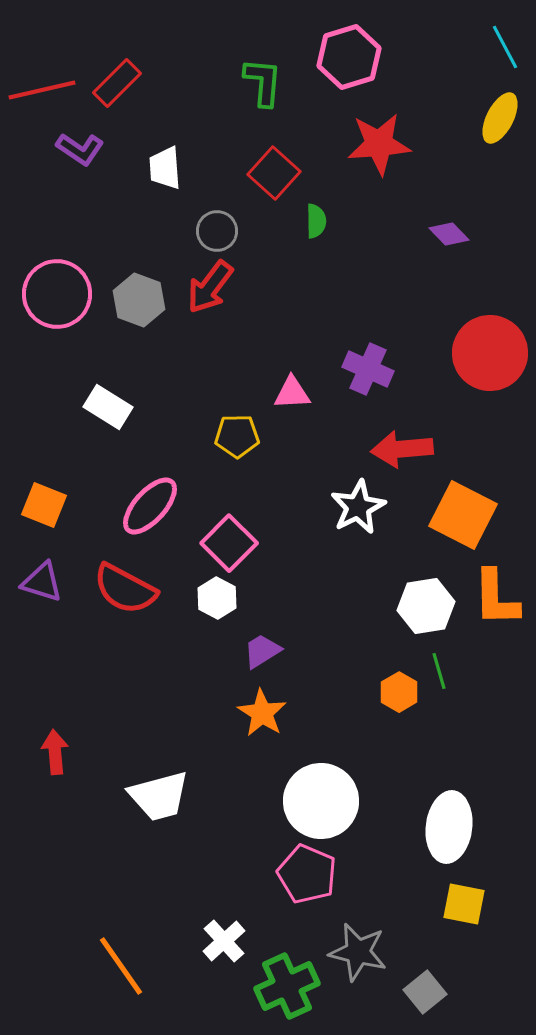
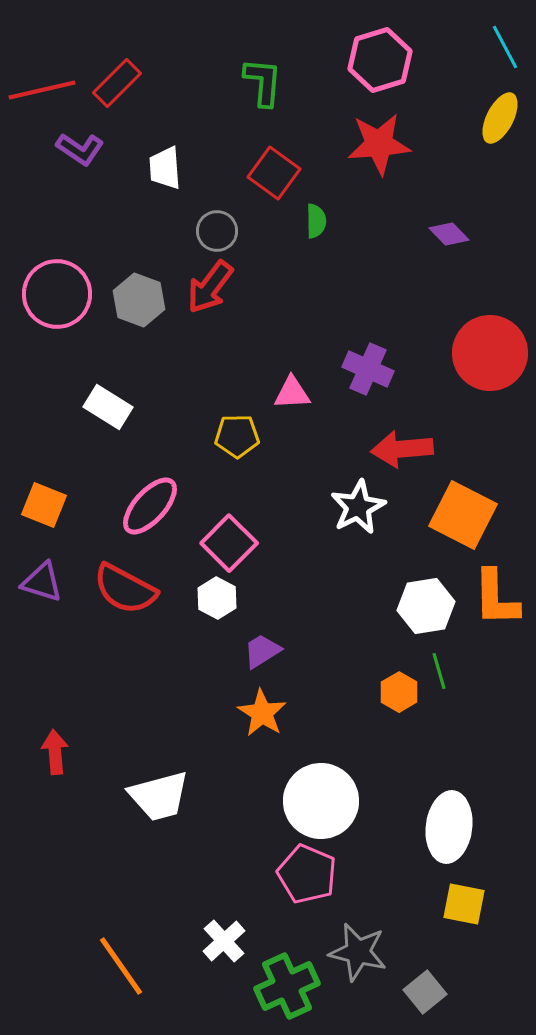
pink hexagon at (349, 57): moved 31 px right, 3 px down
red square at (274, 173): rotated 6 degrees counterclockwise
